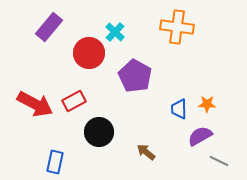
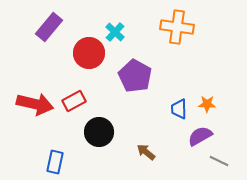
red arrow: rotated 15 degrees counterclockwise
